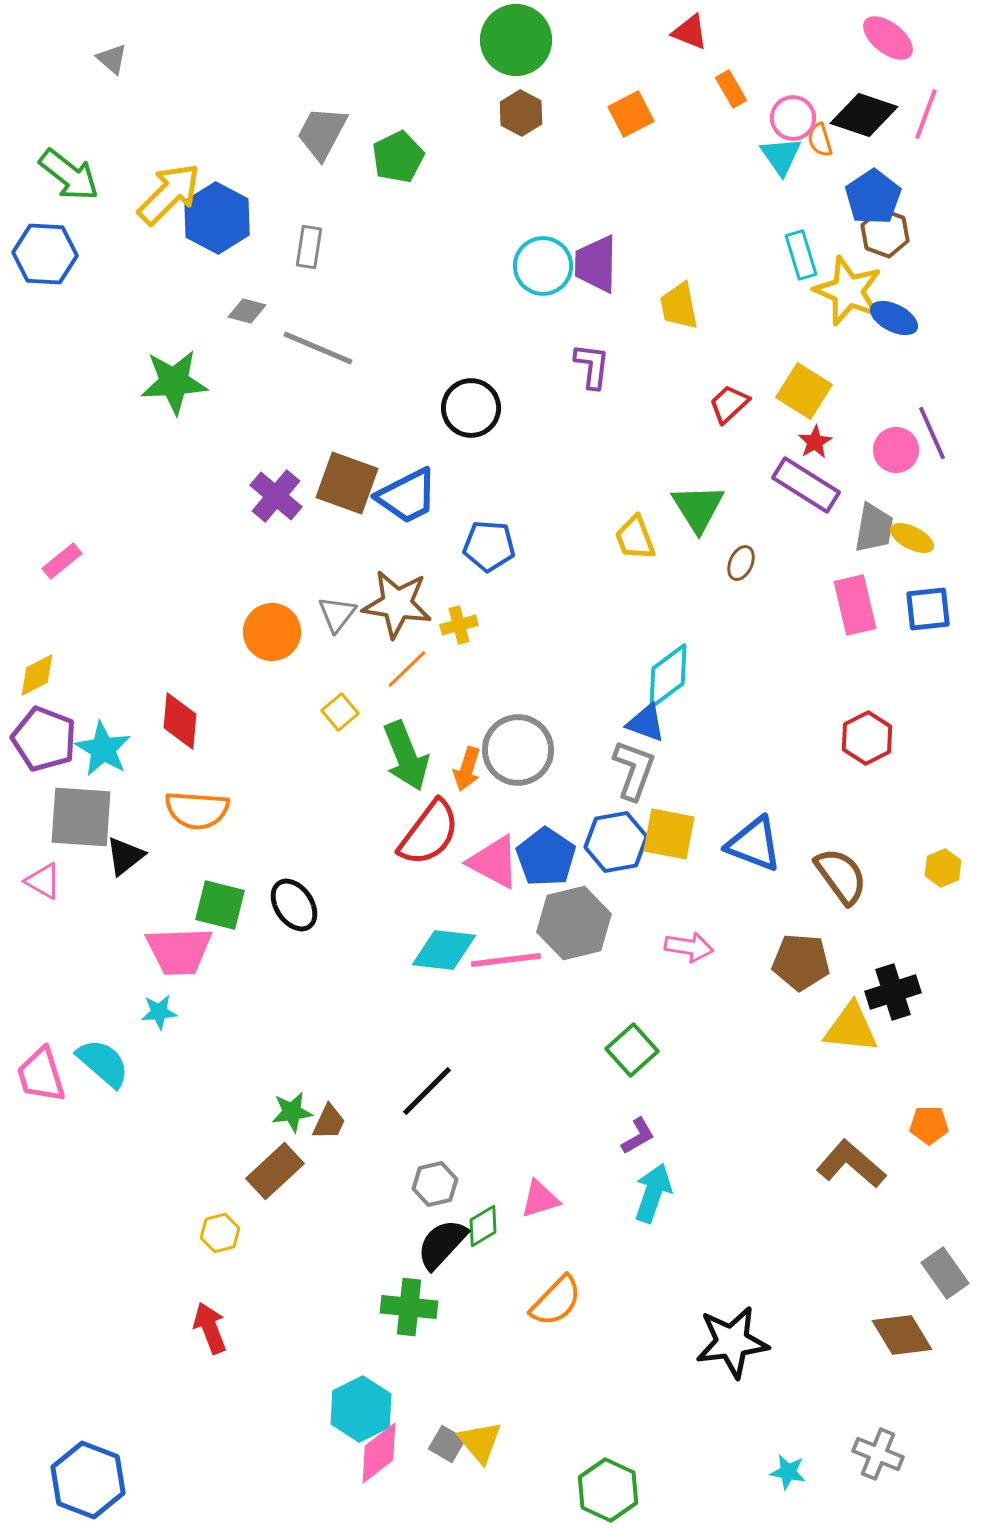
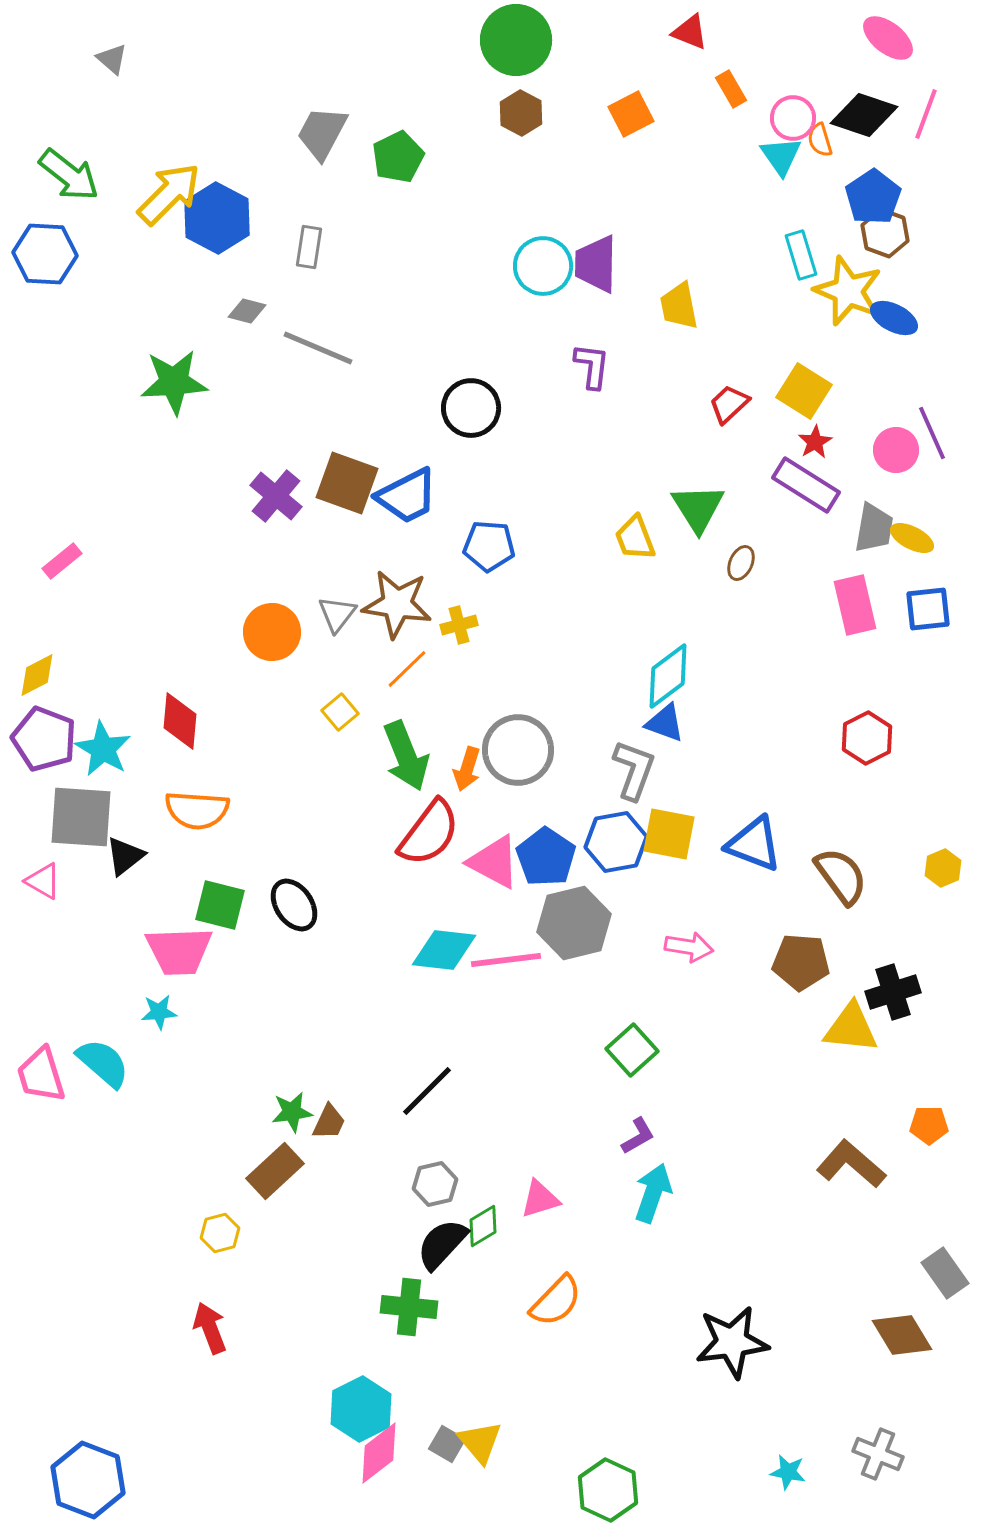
blue triangle at (646, 723): moved 19 px right
